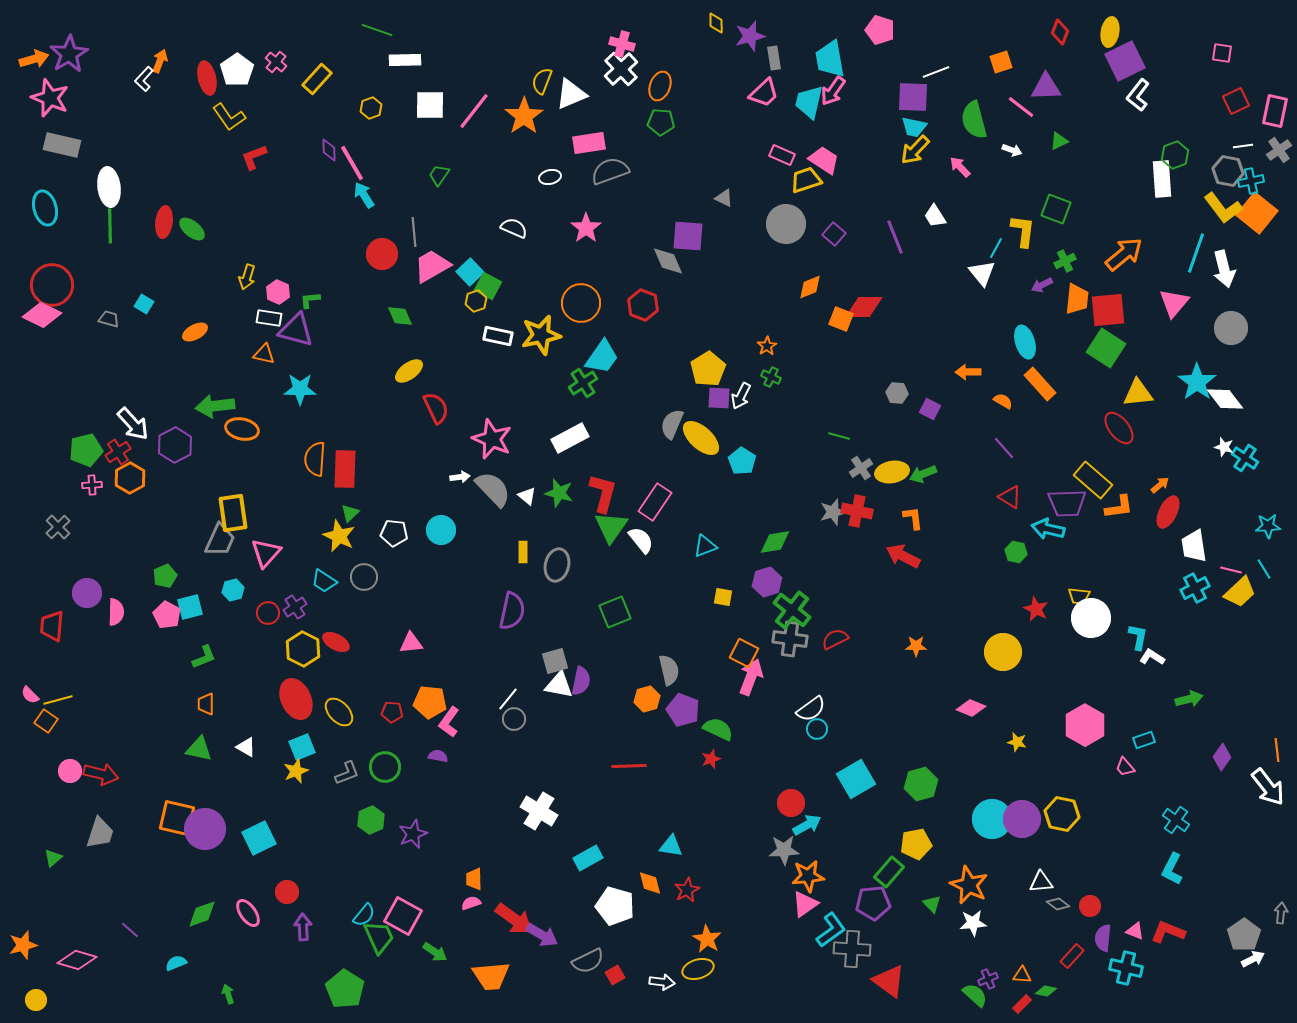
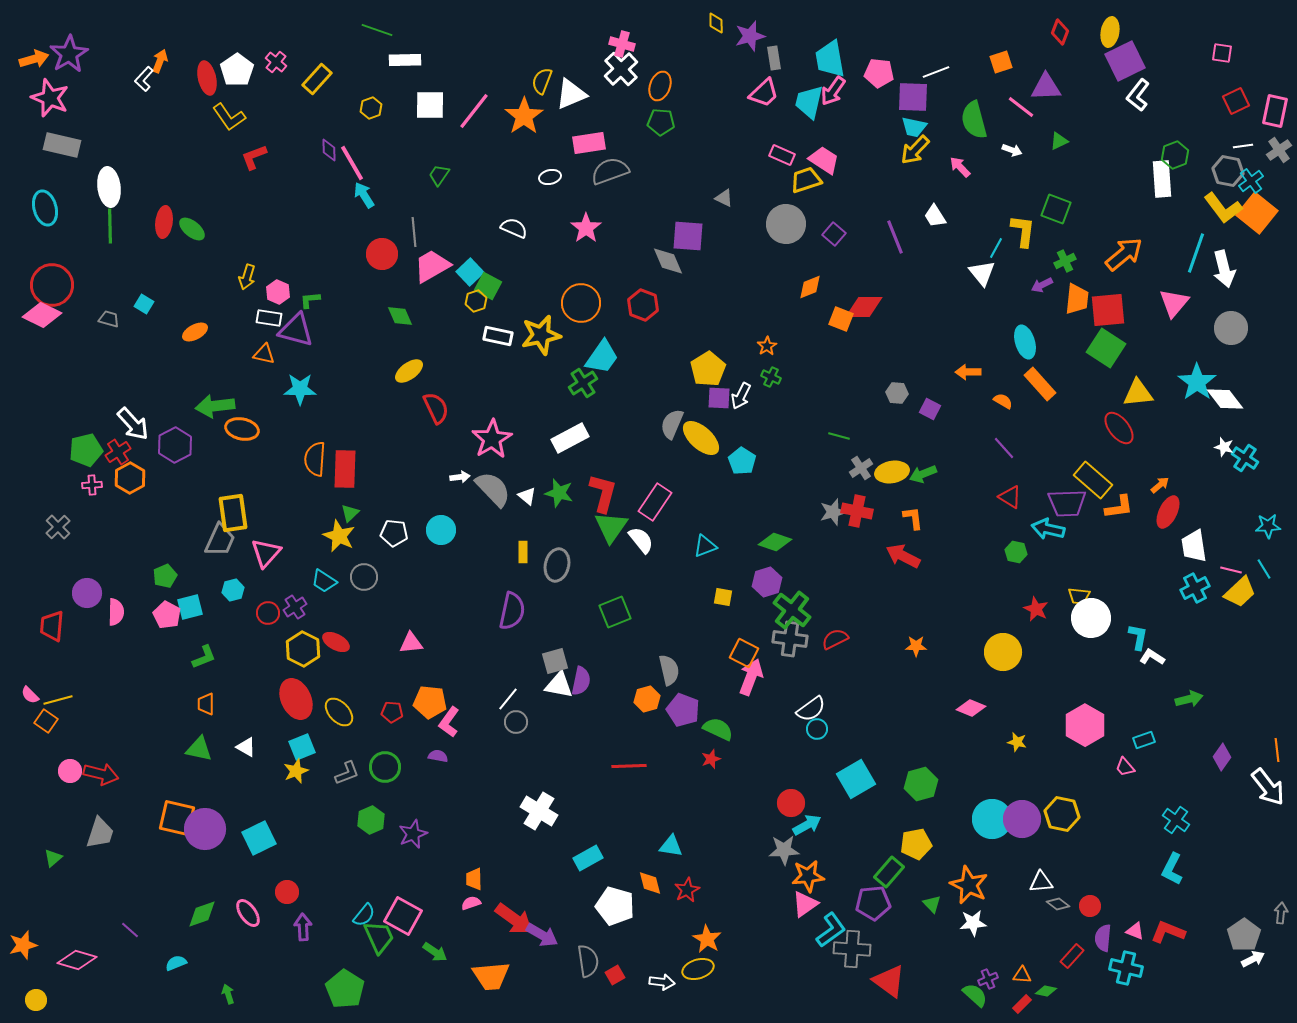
pink pentagon at (880, 30): moved 1 px left, 43 px down; rotated 12 degrees counterclockwise
cyan cross at (1251, 181): rotated 25 degrees counterclockwise
pink star at (492, 439): rotated 18 degrees clockwise
green diamond at (775, 542): rotated 28 degrees clockwise
gray circle at (514, 719): moved 2 px right, 3 px down
gray semicircle at (588, 961): rotated 72 degrees counterclockwise
